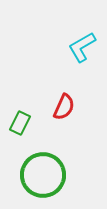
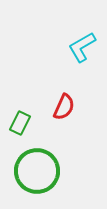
green circle: moved 6 px left, 4 px up
